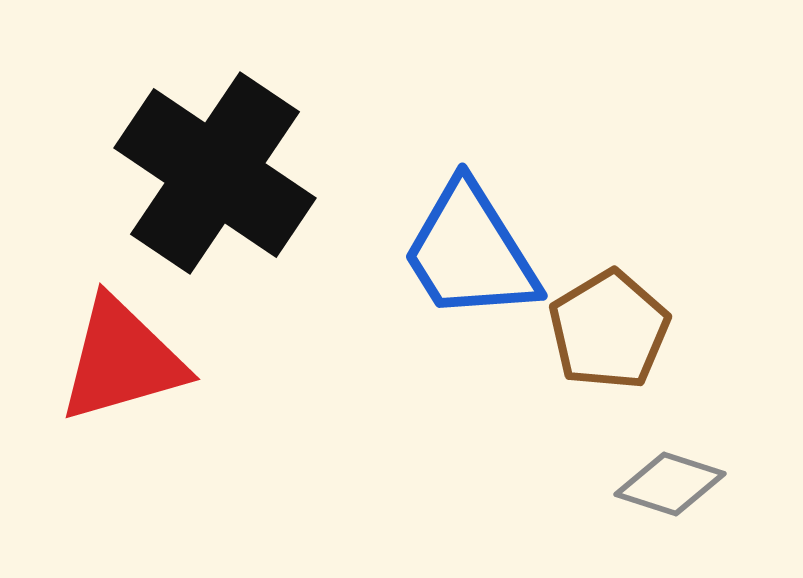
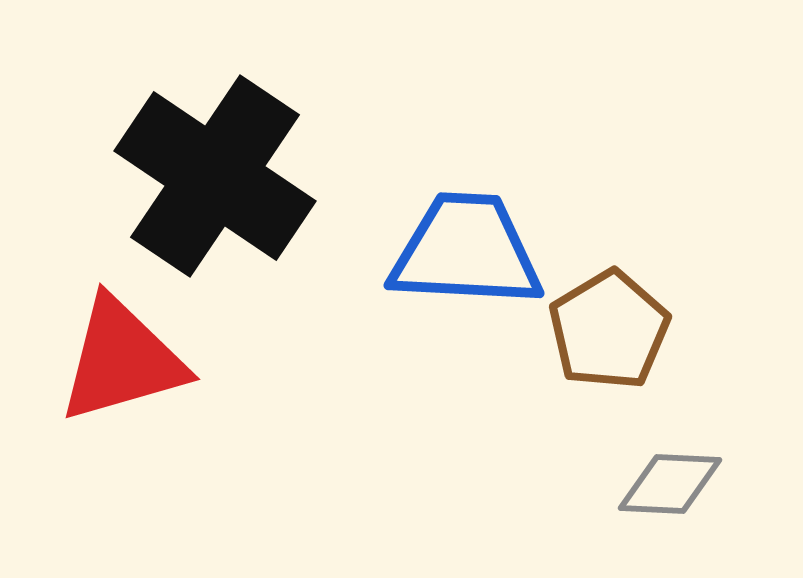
black cross: moved 3 px down
blue trapezoid: moved 4 px left, 1 px up; rotated 125 degrees clockwise
gray diamond: rotated 15 degrees counterclockwise
